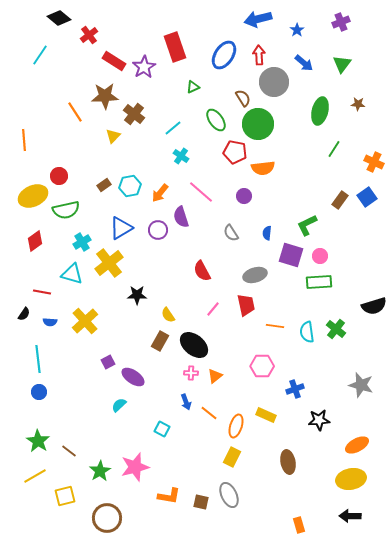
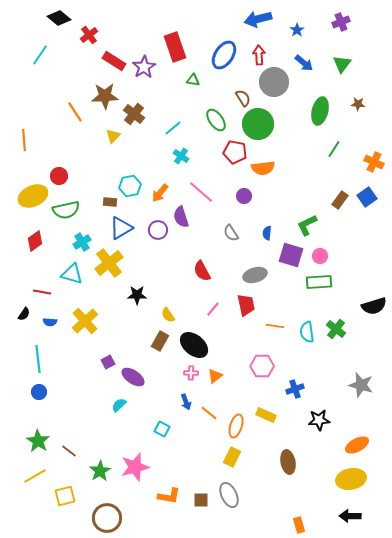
green triangle at (193, 87): moved 7 px up; rotated 32 degrees clockwise
brown rectangle at (104, 185): moved 6 px right, 17 px down; rotated 40 degrees clockwise
brown square at (201, 502): moved 2 px up; rotated 14 degrees counterclockwise
